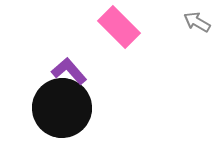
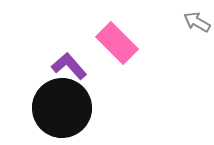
pink rectangle: moved 2 px left, 16 px down
purple L-shape: moved 5 px up
